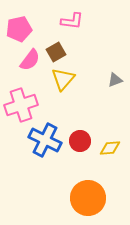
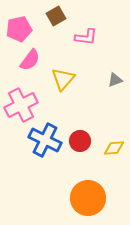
pink L-shape: moved 14 px right, 16 px down
brown square: moved 36 px up
pink cross: rotated 8 degrees counterclockwise
yellow diamond: moved 4 px right
